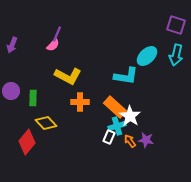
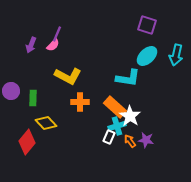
purple square: moved 29 px left
purple arrow: moved 19 px right
cyan L-shape: moved 2 px right, 2 px down
